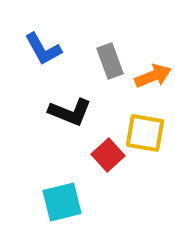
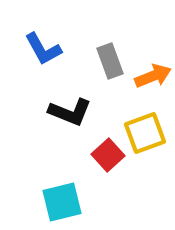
yellow square: rotated 30 degrees counterclockwise
